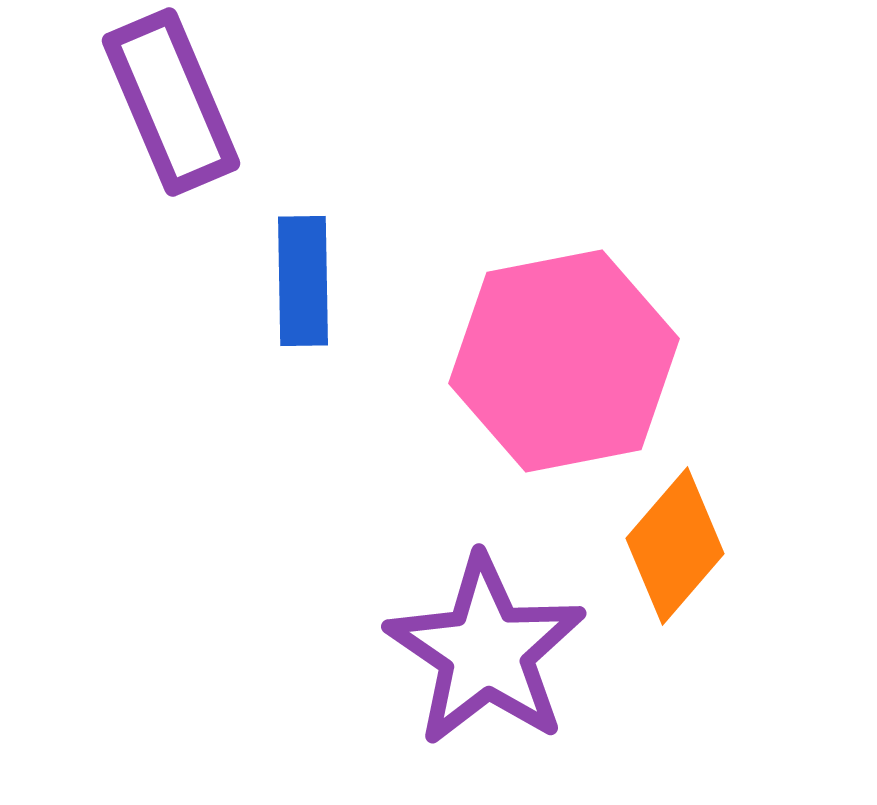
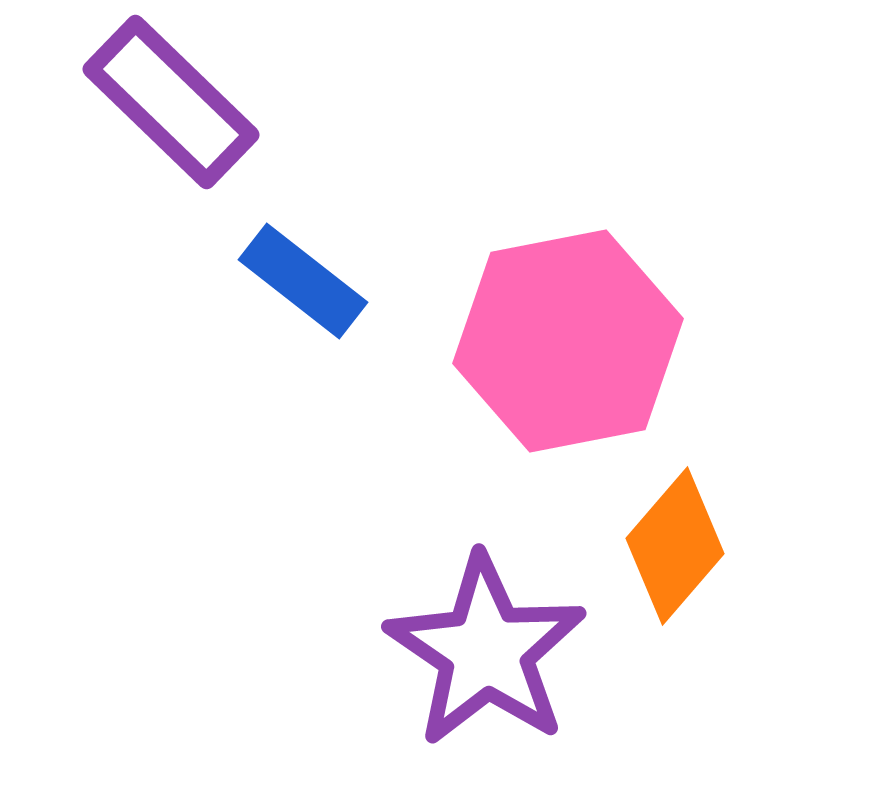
purple rectangle: rotated 23 degrees counterclockwise
blue rectangle: rotated 51 degrees counterclockwise
pink hexagon: moved 4 px right, 20 px up
